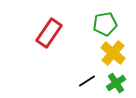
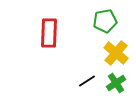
green pentagon: moved 3 px up
red rectangle: rotated 32 degrees counterclockwise
yellow cross: moved 3 px right
